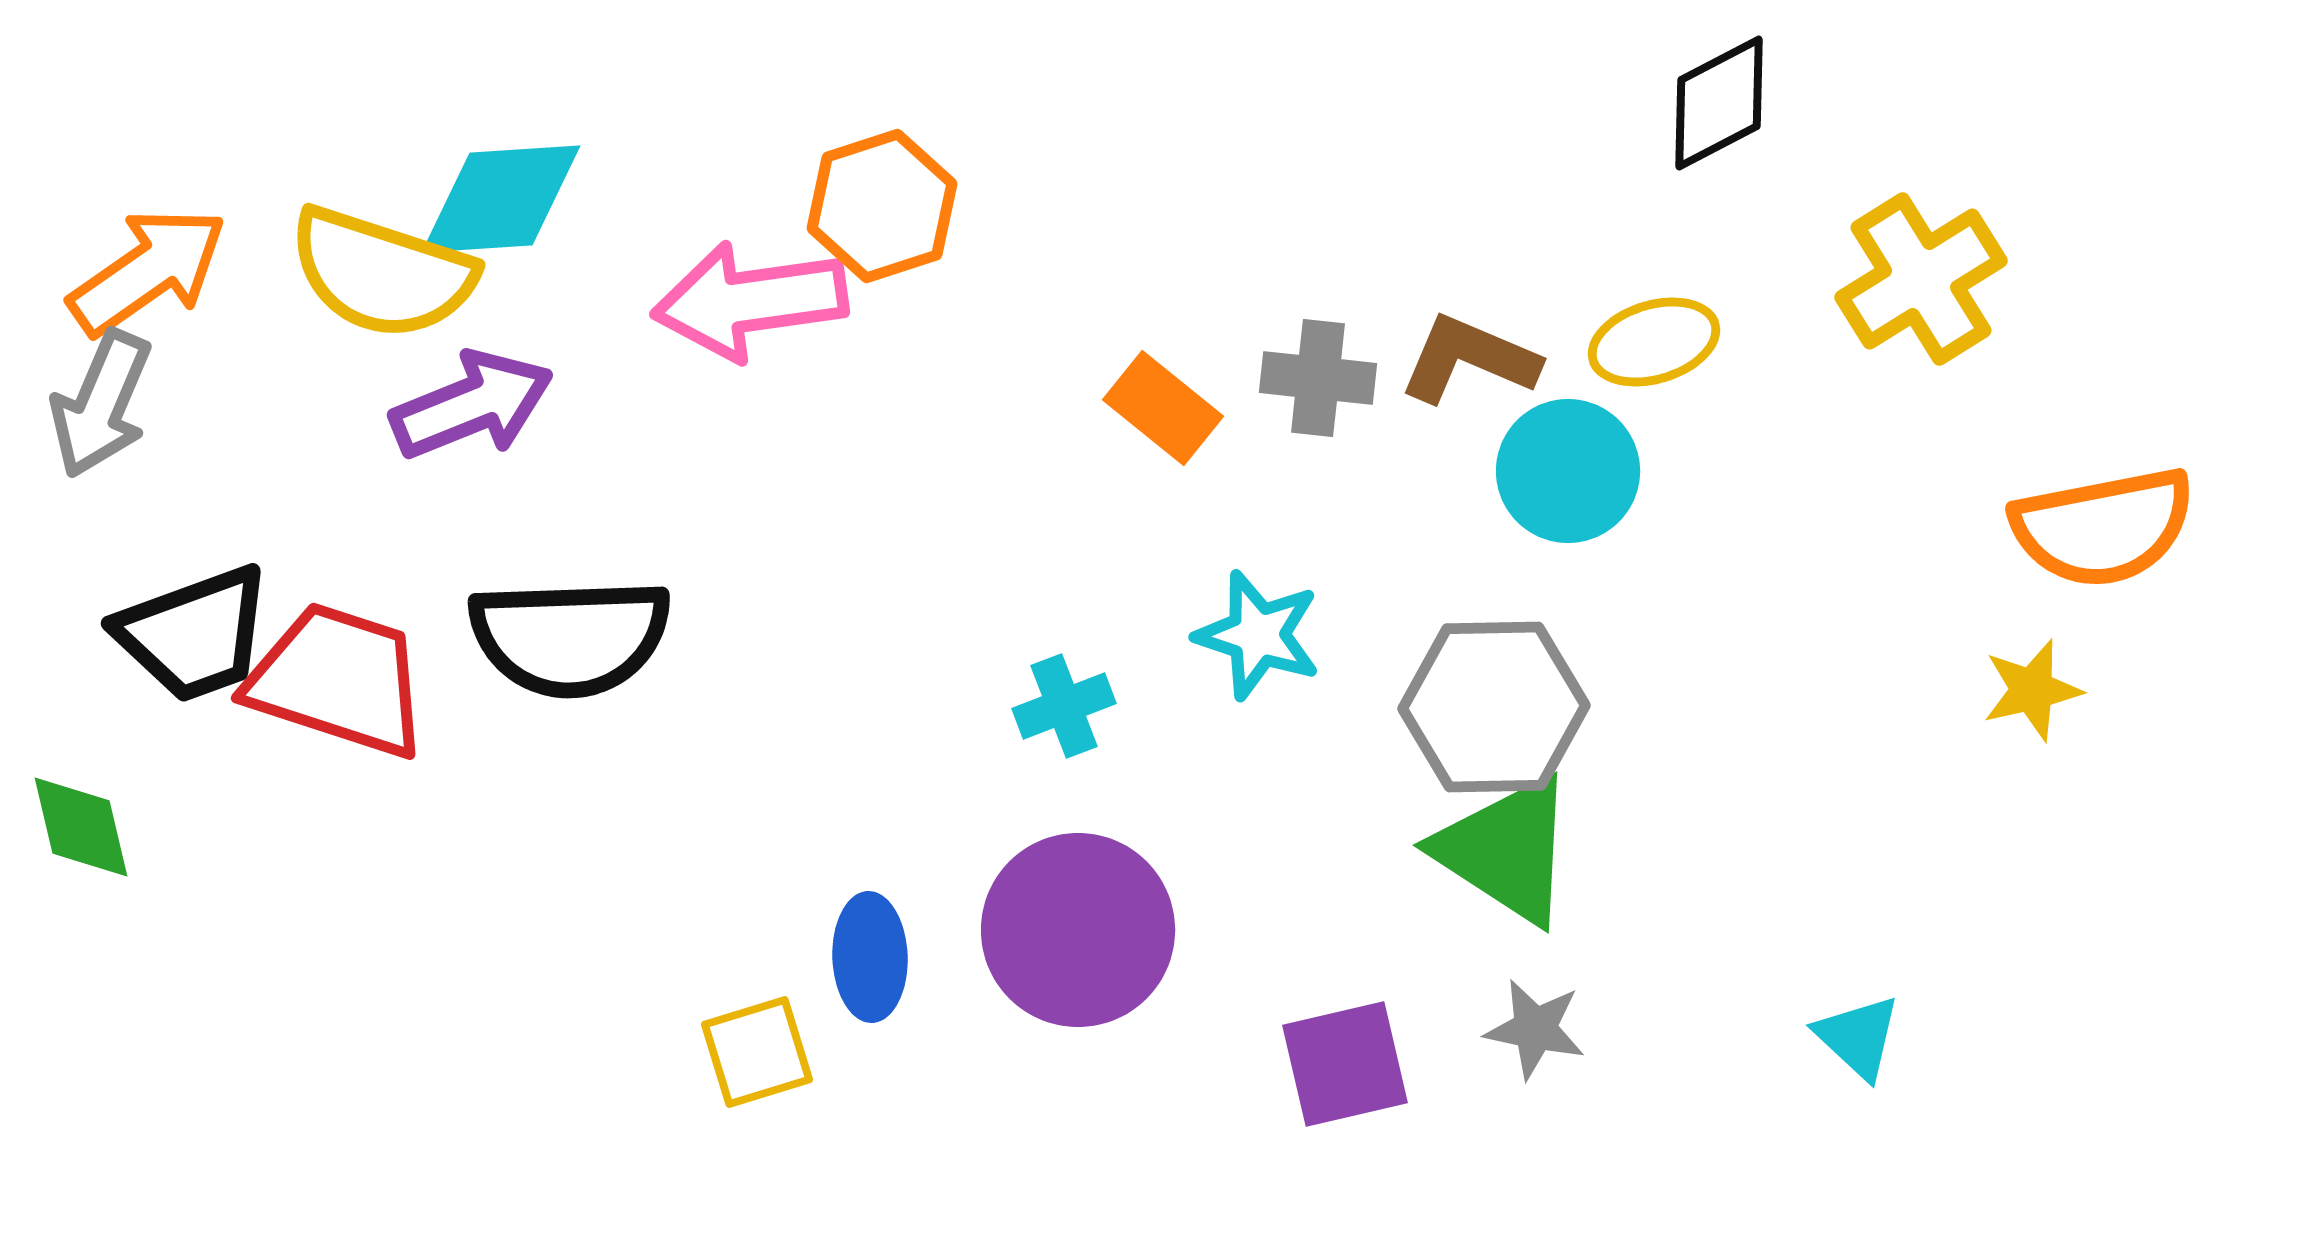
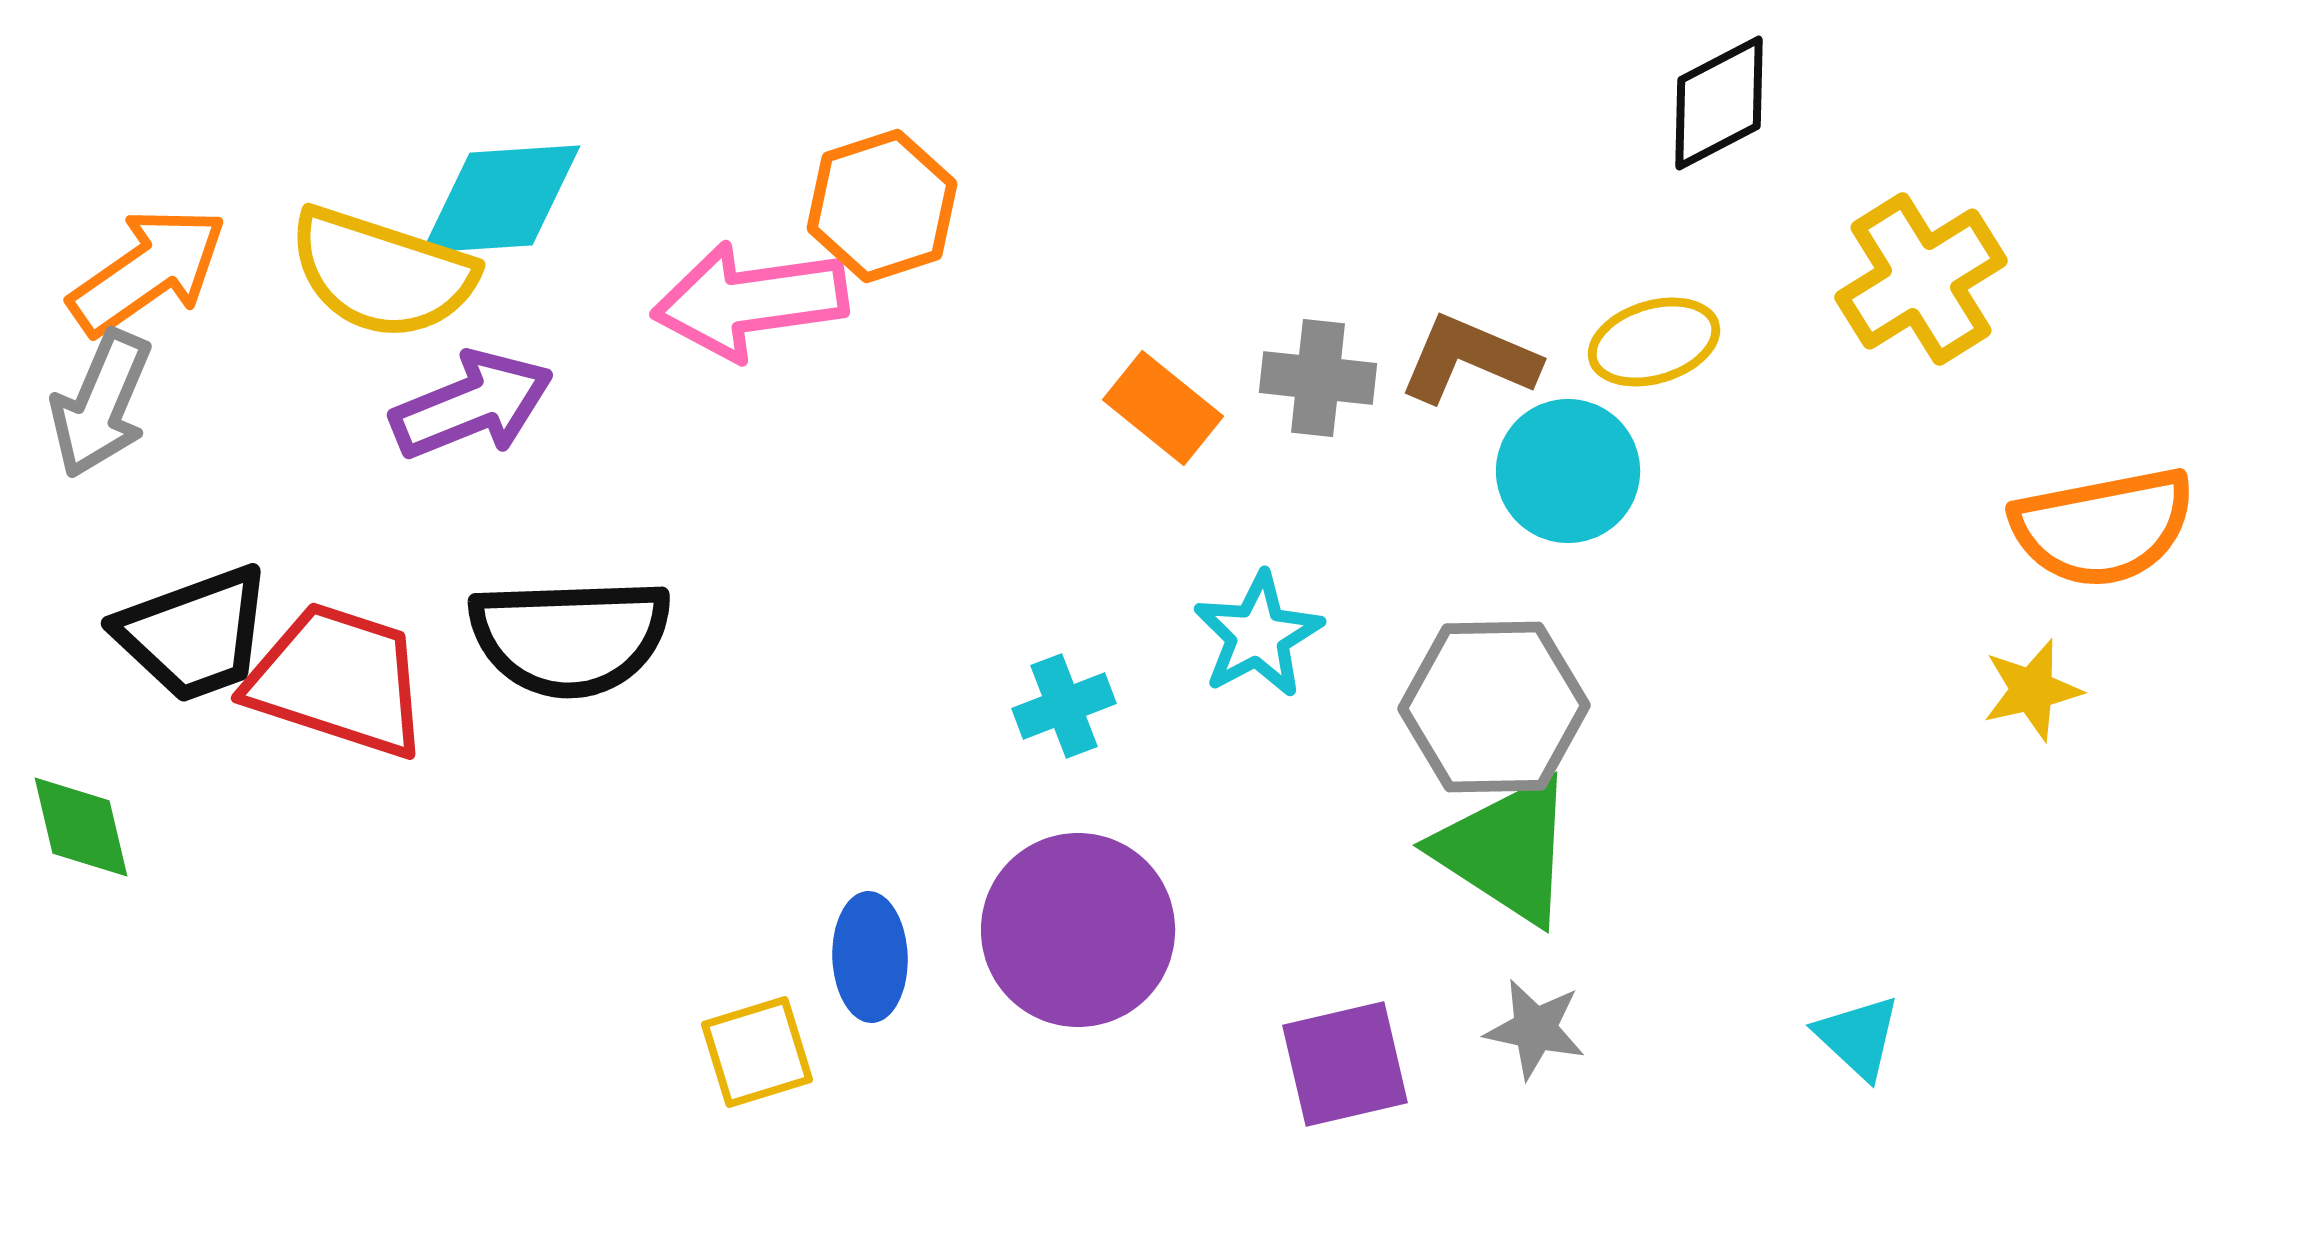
cyan star: rotated 26 degrees clockwise
